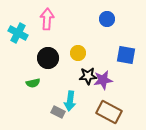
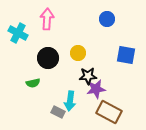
purple star: moved 7 px left, 9 px down
